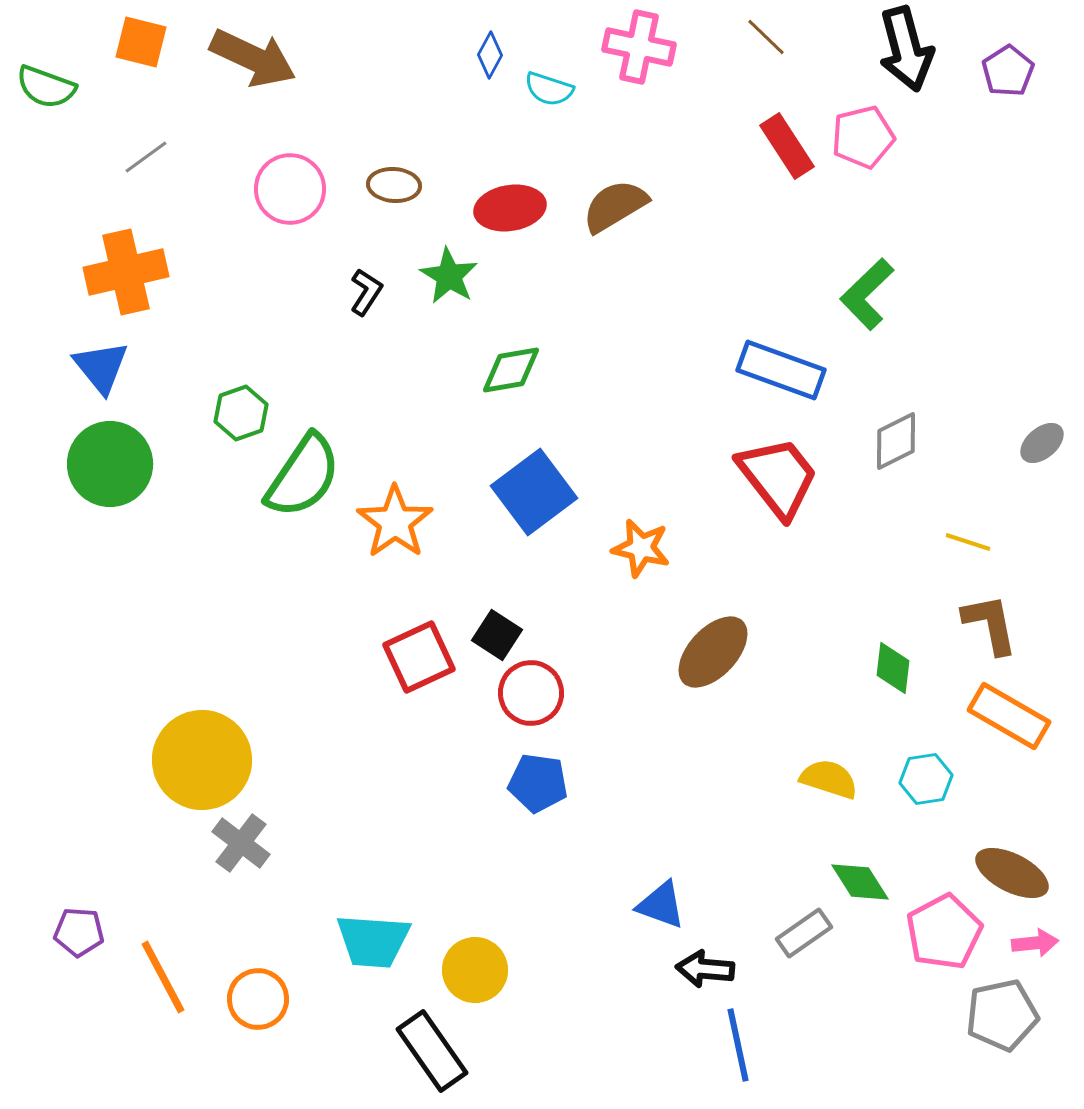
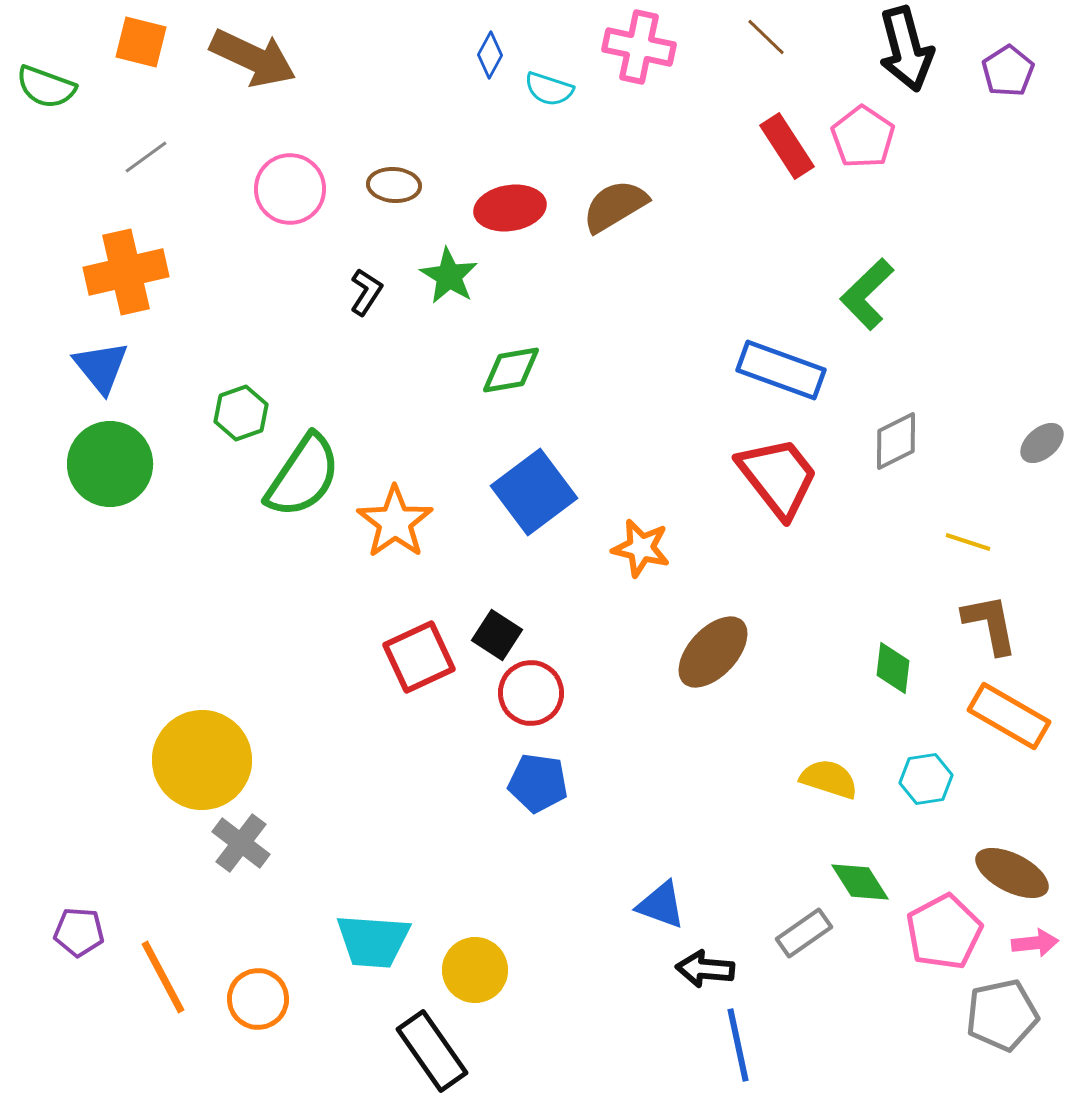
pink pentagon at (863, 137): rotated 24 degrees counterclockwise
